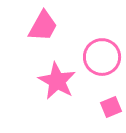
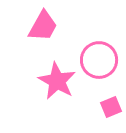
pink circle: moved 3 px left, 3 px down
